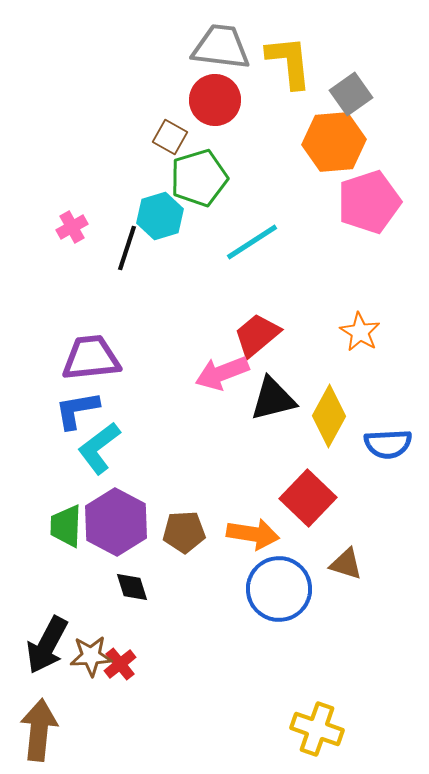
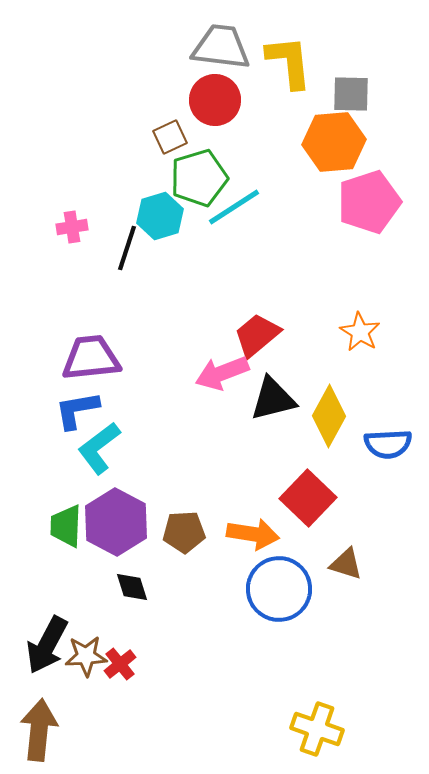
gray square: rotated 36 degrees clockwise
brown square: rotated 36 degrees clockwise
pink cross: rotated 20 degrees clockwise
cyan line: moved 18 px left, 35 px up
brown star: moved 5 px left
